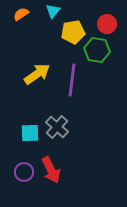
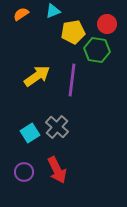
cyan triangle: rotated 28 degrees clockwise
yellow arrow: moved 2 px down
cyan square: rotated 30 degrees counterclockwise
red arrow: moved 6 px right
